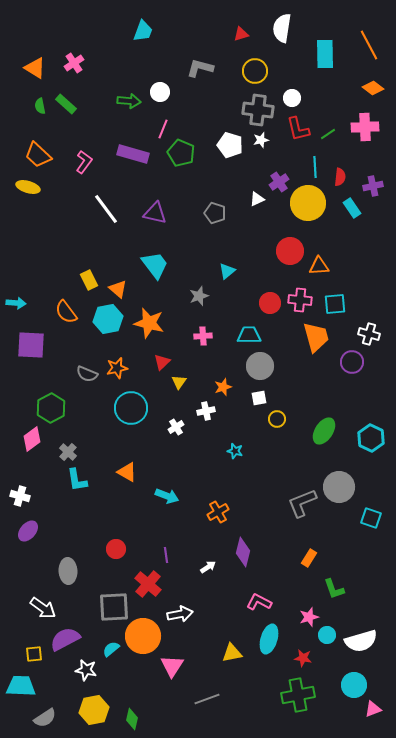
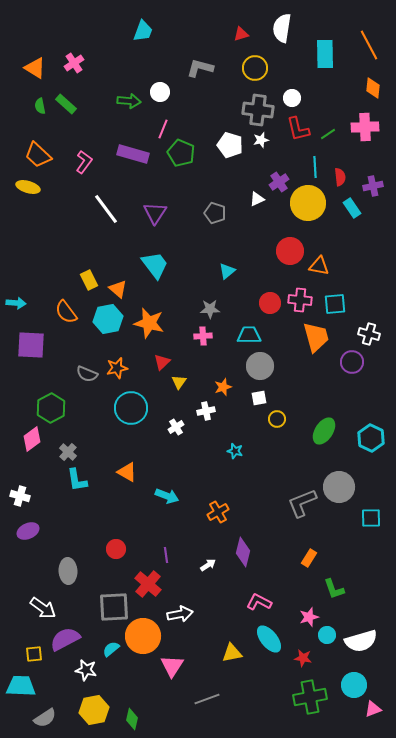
yellow circle at (255, 71): moved 3 px up
orange diamond at (373, 88): rotated 60 degrees clockwise
red semicircle at (340, 177): rotated 12 degrees counterclockwise
purple triangle at (155, 213): rotated 50 degrees clockwise
orange triangle at (319, 266): rotated 15 degrees clockwise
gray star at (199, 296): moved 11 px right, 13 px down; rotated 18 degrees clockwise
cyan square at (371, 518): rotated 20 degrees counterclockwise
purple ellipse at (28, 531): rotated 25 degrees clockwise
white arrow at (208, 567): moved 2 px up
cyan ellipse at (269, 639): rotated 56 degrees counterclockwise
green cross at (298, 695): moved 12 px right, 2 px down
